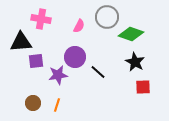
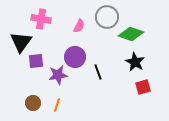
black triangle: rotated 50 degrees counterclockwise
black line: rotated 28 degrees clockwise
red square: rotated 14 degrees counterclockwise
